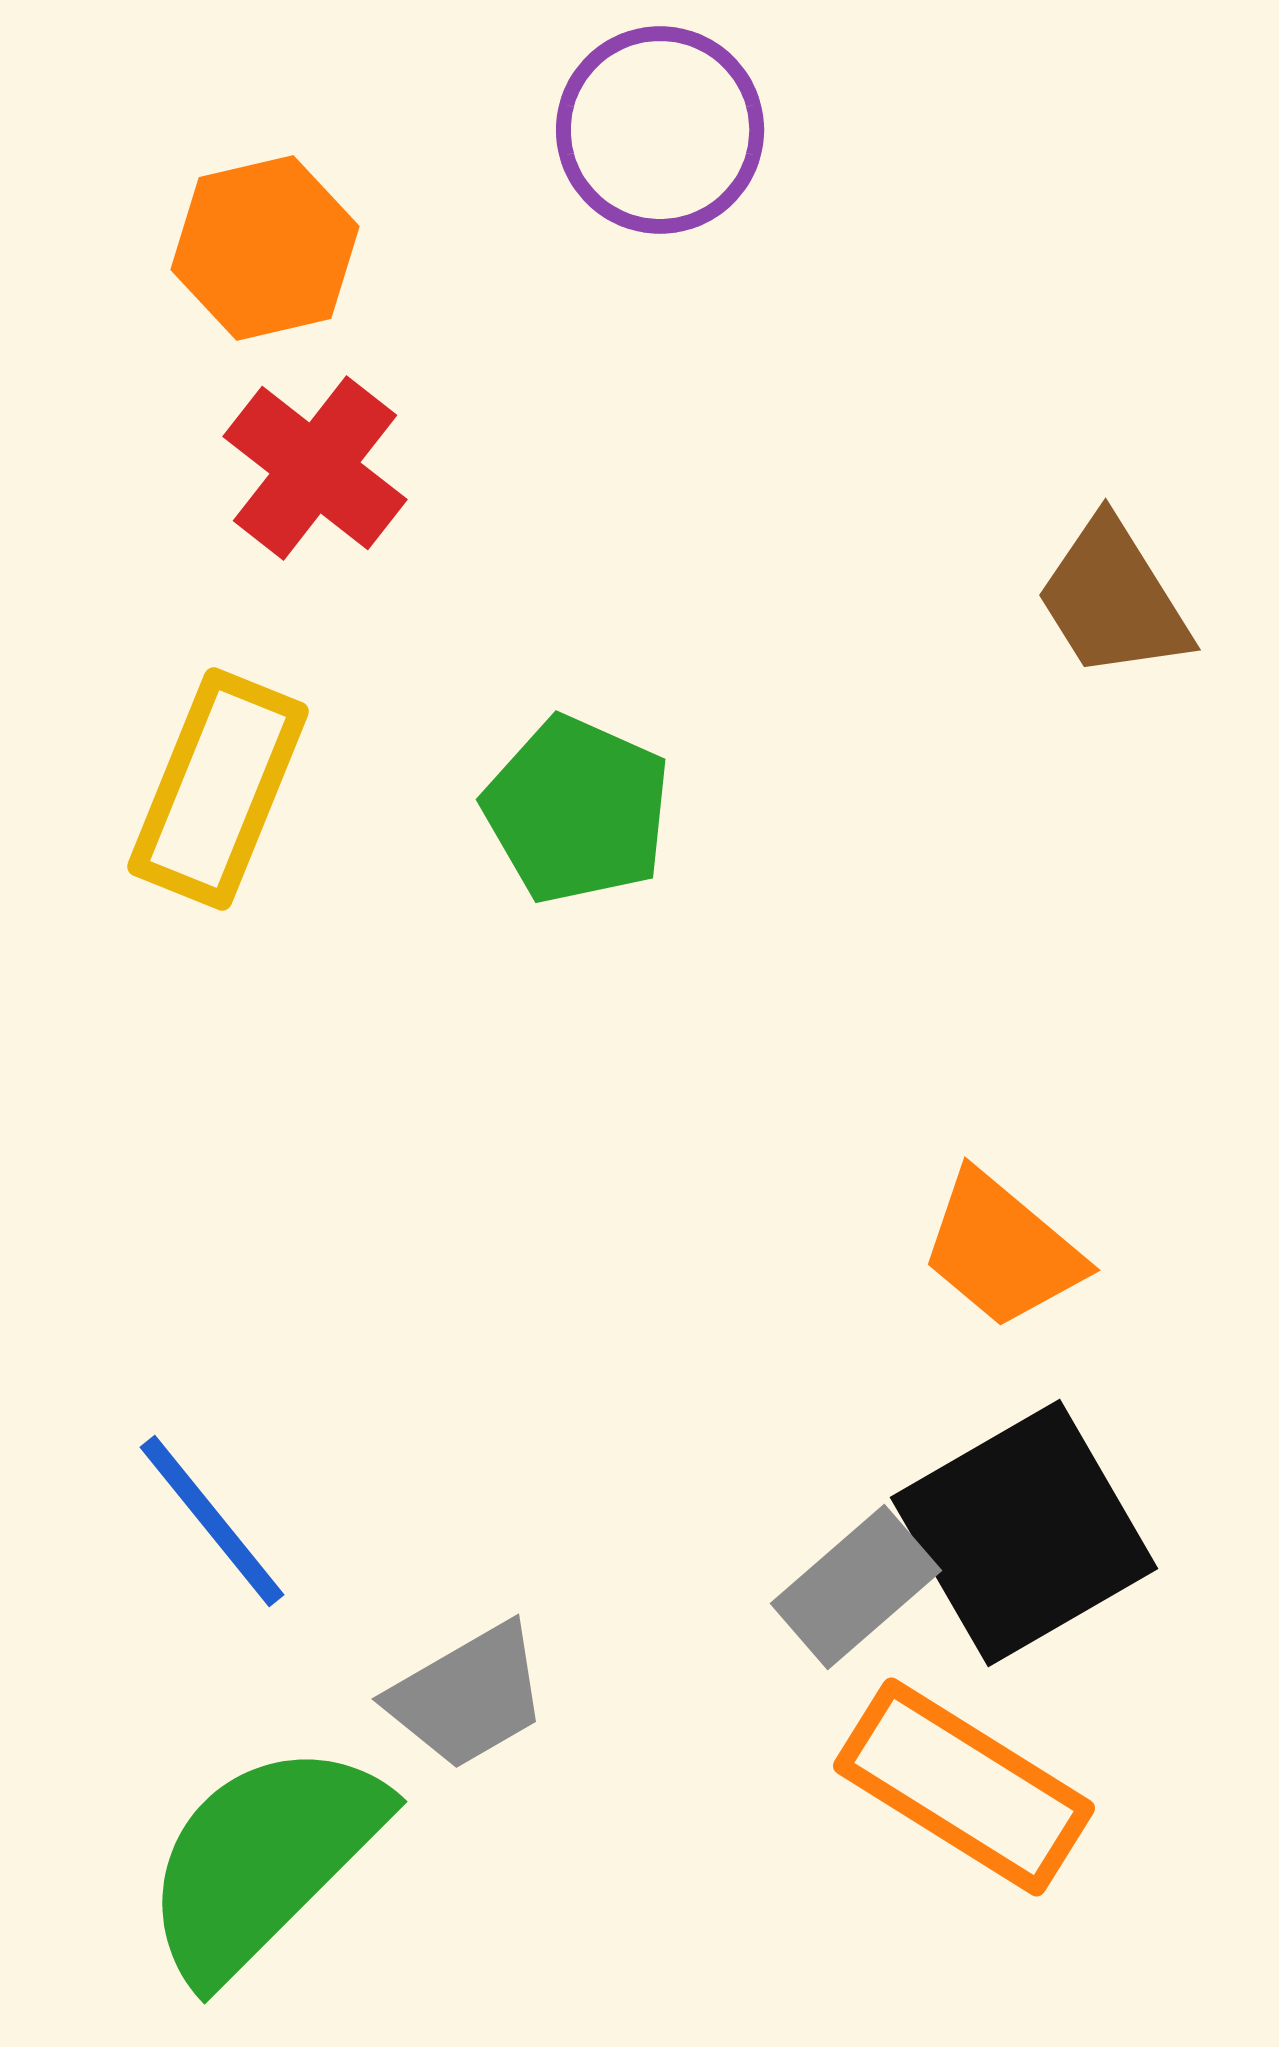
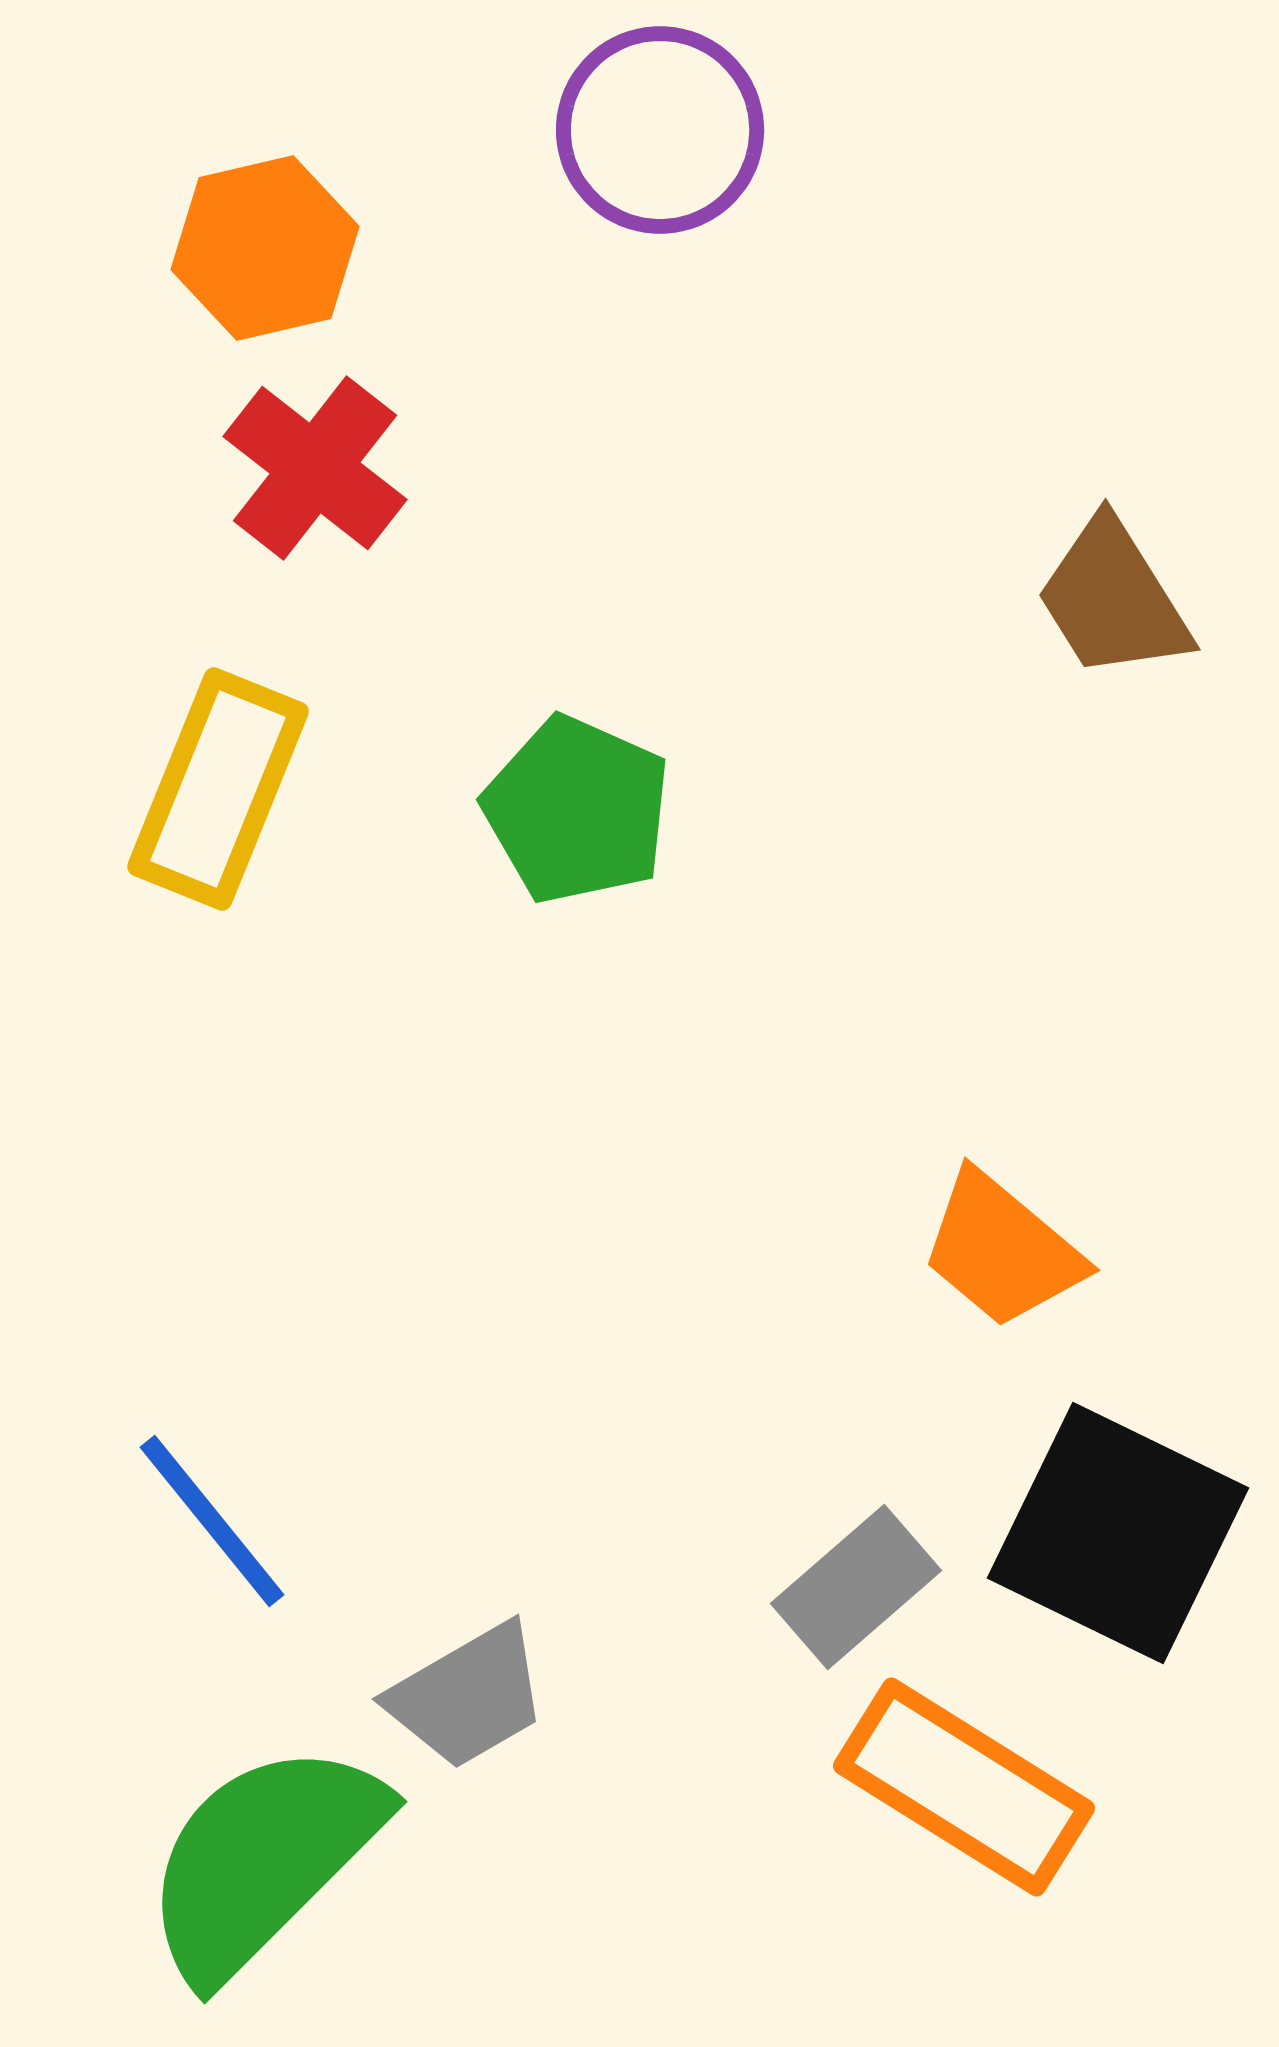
black square: moved 94 px right; rotated 34 degrees counterclockwise
